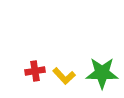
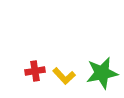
green star: rotated 12 degrees counterclockwise
